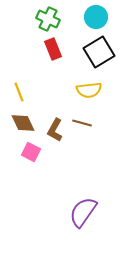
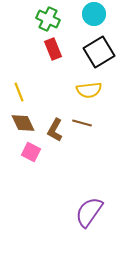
cyan circle: moved 2 px left, 3 px up
purple semicircle: moved 6 px right
